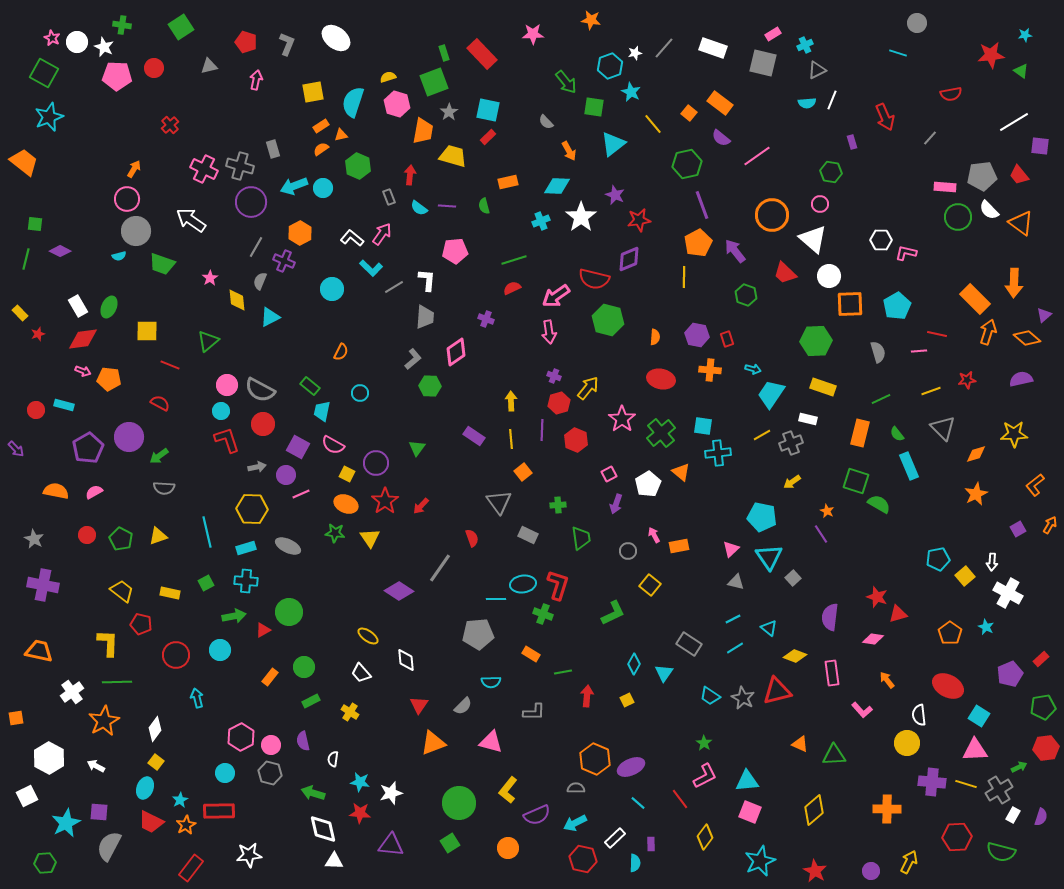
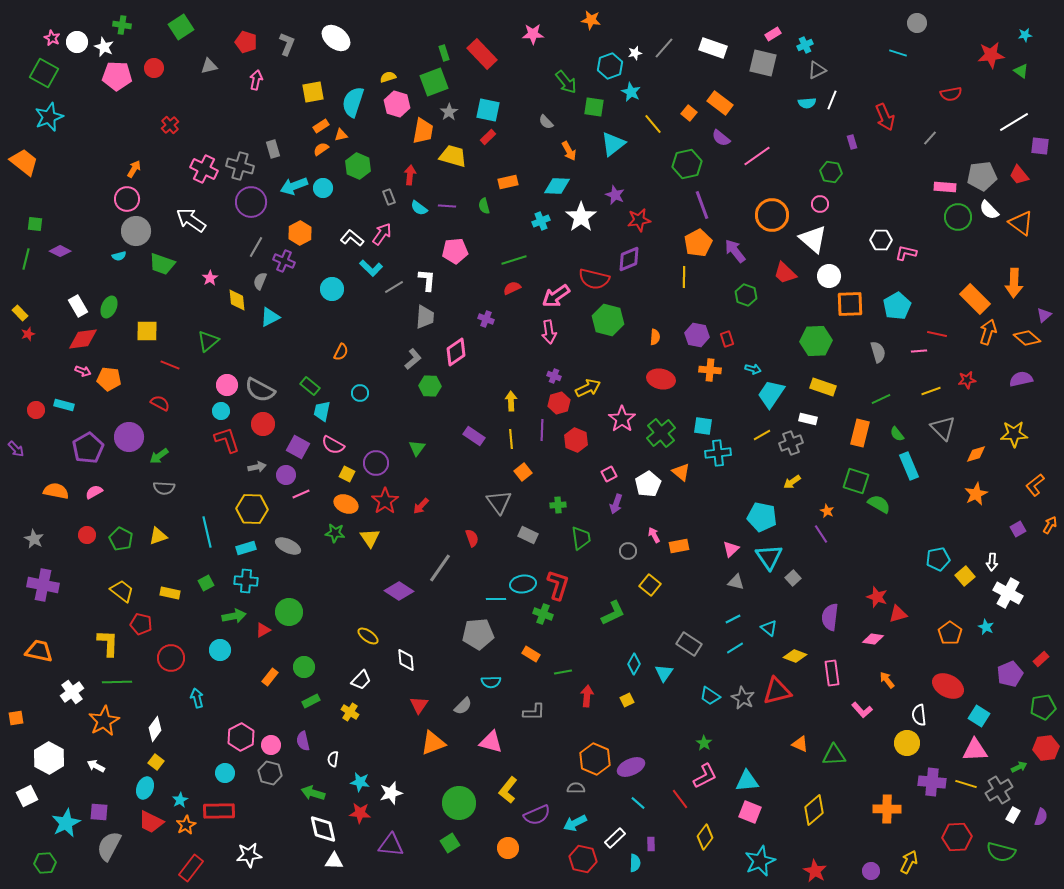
red star at (38, 334): moved 10 px left
yellow arrow at (588, 388): rotated 25 degrees clockwise
red circle at (176, 655): moved 5 px left, 3 px down
white trapezoid at (361, 673): moved 7 px down; rotated 95 degrees counterclockwise
